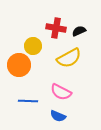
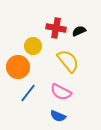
yellow semicircle: moved 1 px left, 3 px down; rotated 100 degrees counterclockwise
orange circle: moved 1 px left, 2 px down
blue line: moved 8 px up; rotated 54 degrees counterclockwise
